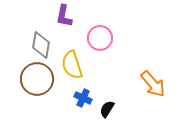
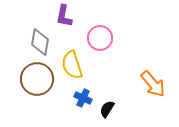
gray diamond: moved 1 px left, 3 px up
